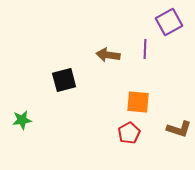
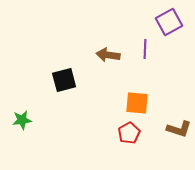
orange square: moved 1 px left, 1 px down
